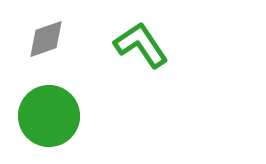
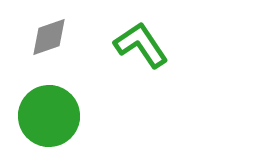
gray diamond: moved 3 px right, 2 px up
